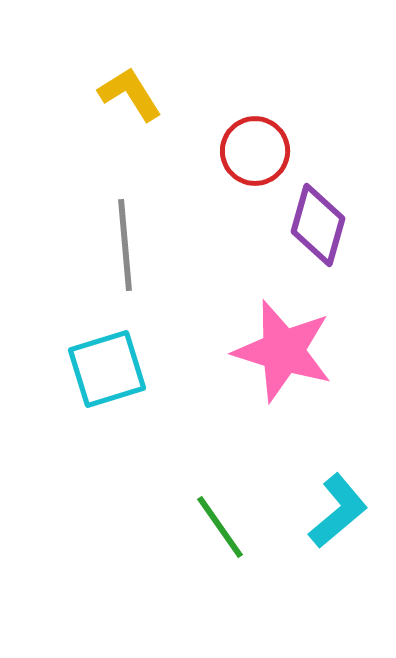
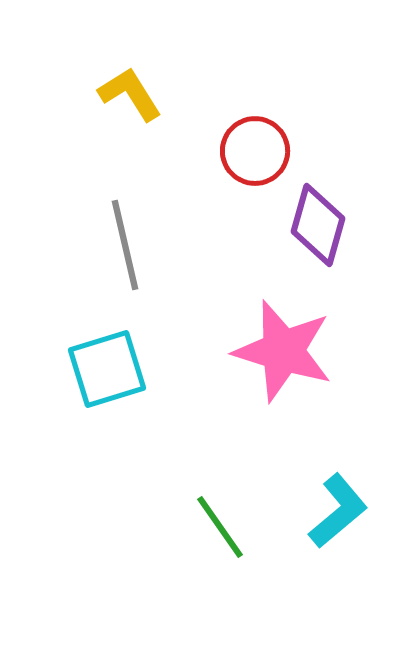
gray line: rotated 8 degrees counterclockwise
